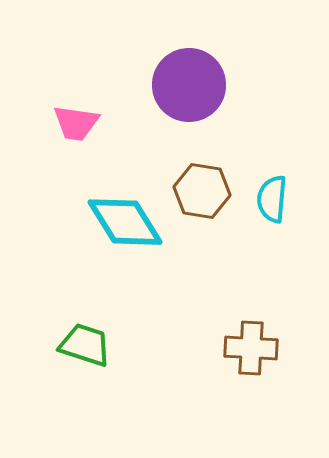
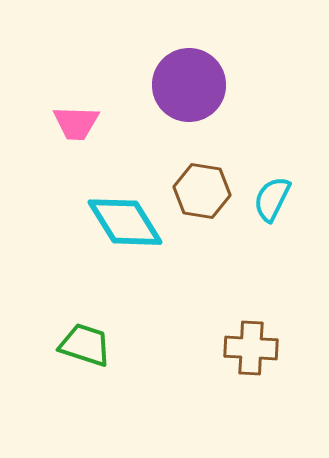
pink trapezoid: rotated 6 degrees counterclockwise
cyan semicircle: rotated 21 degrees clockwise
